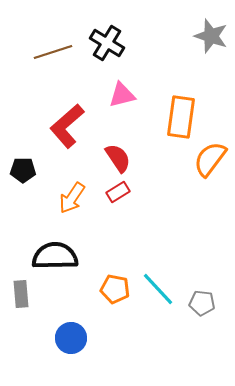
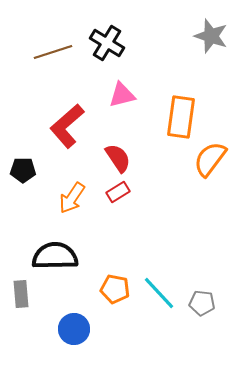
cyan line: moved 1 px right, 4 px down
blue circle: moved 3 px right, 9 px up
